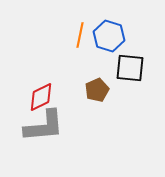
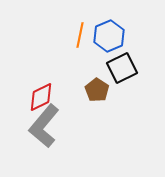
blue hexagon: rotated 20 degrees clockwise
black square: moved 8 px left; rotated 32 degrees counterclockwise
brown pentagon: rotated 15 degrees counterclockwise
gray L-shape: rotated 135 degrees clockwise
